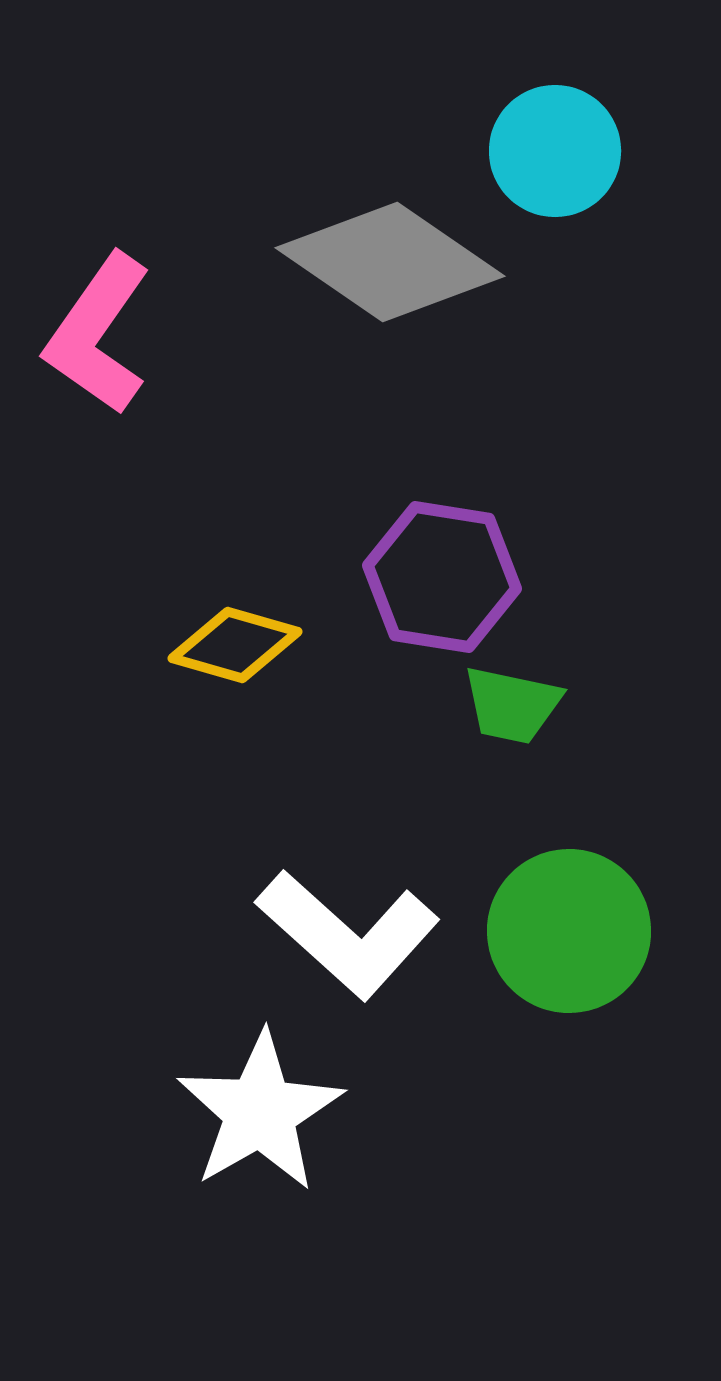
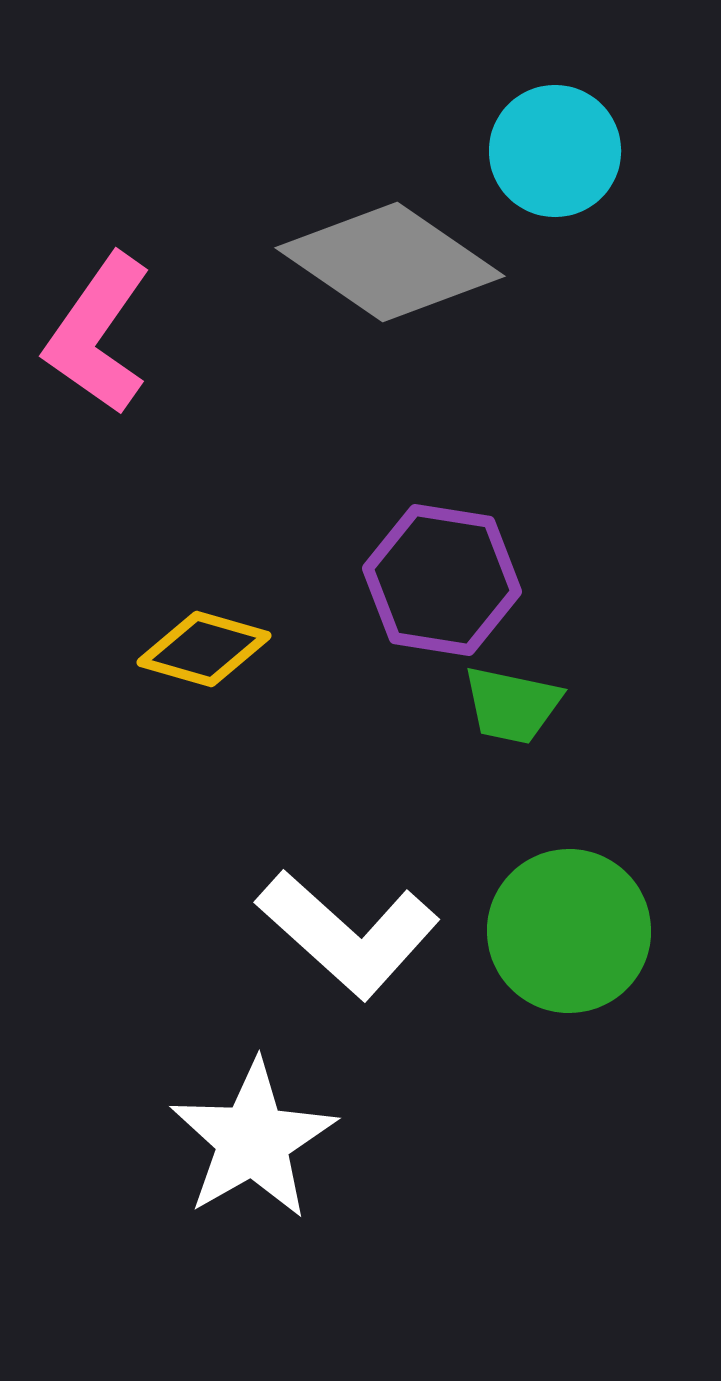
purple hexagon: moved 3 px down
yellow diamond: moved 31 px left, 4 px down
white star: moved 7 px left, 28 px down
